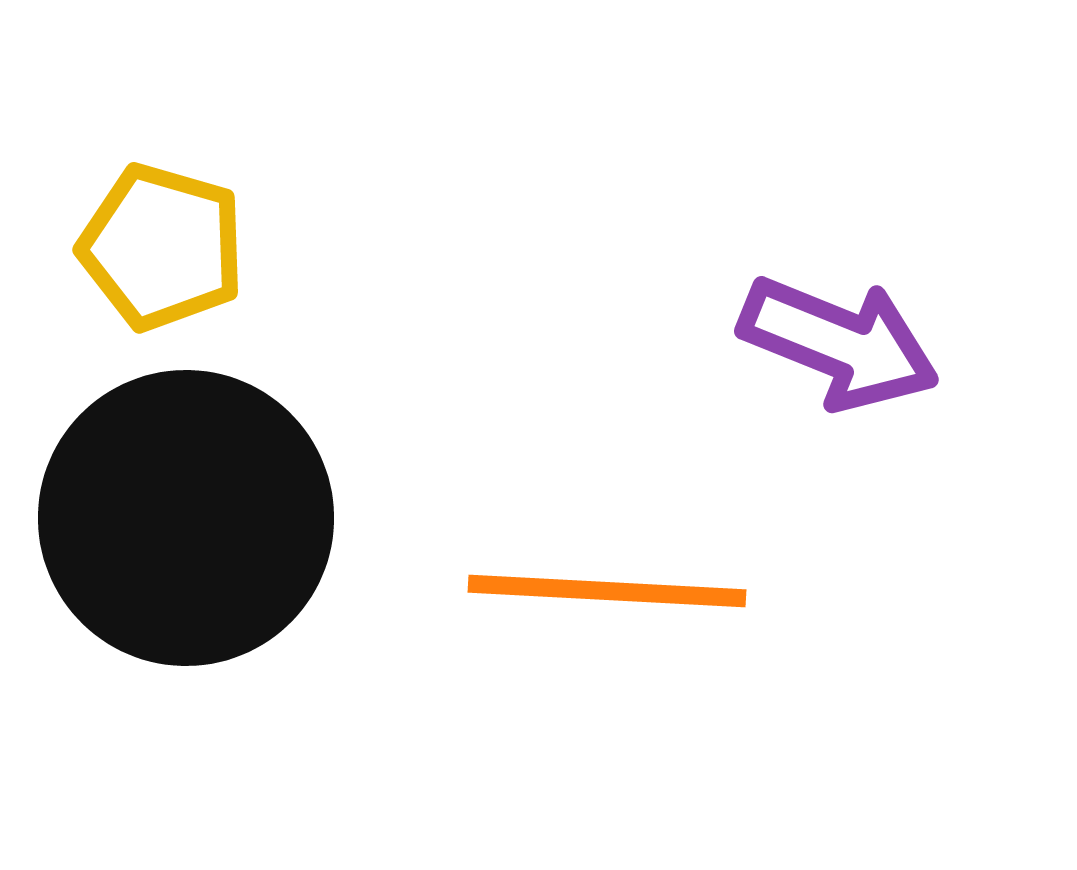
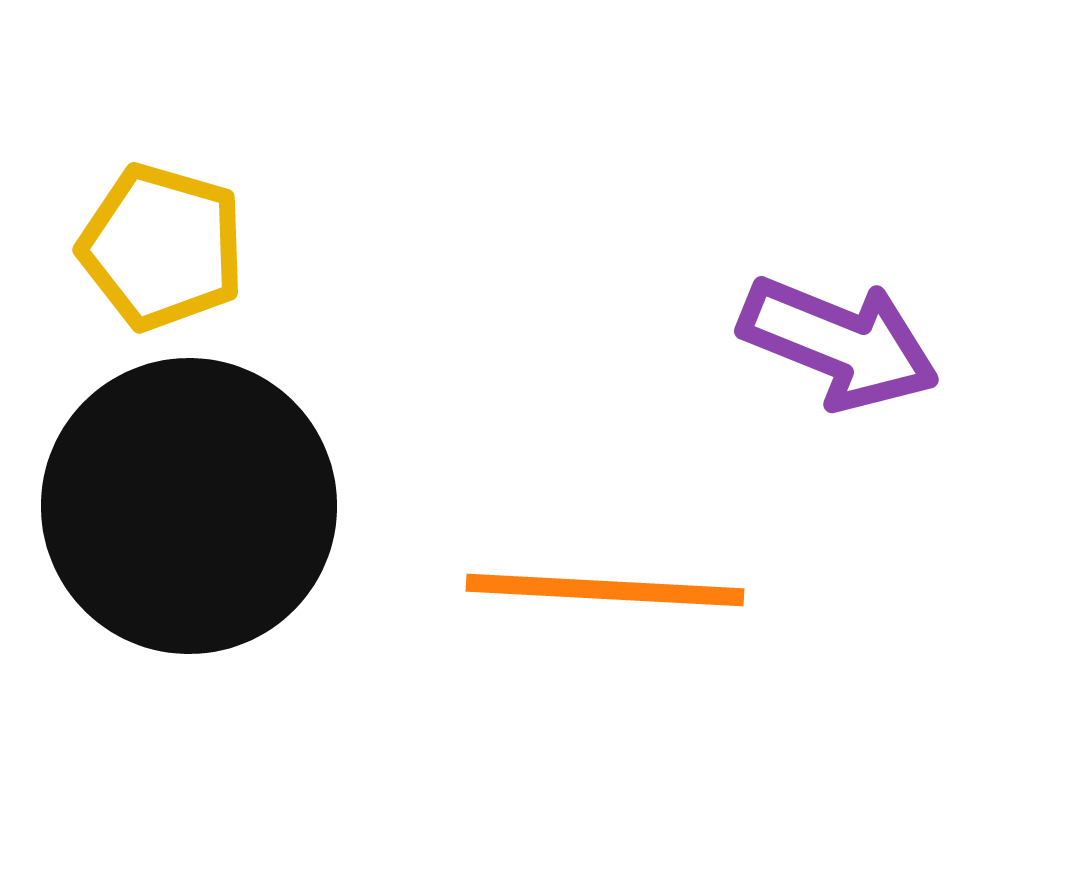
black circle: moved 3 px right, 12 px up
orange line: moved 2 px left, 1 px up
